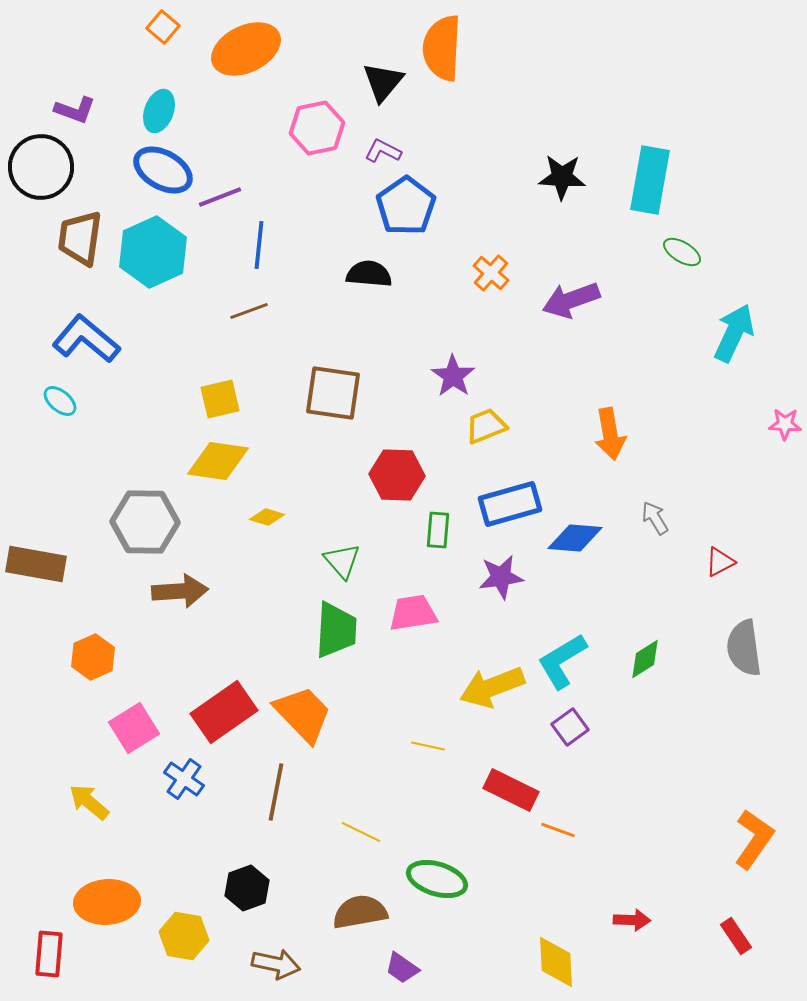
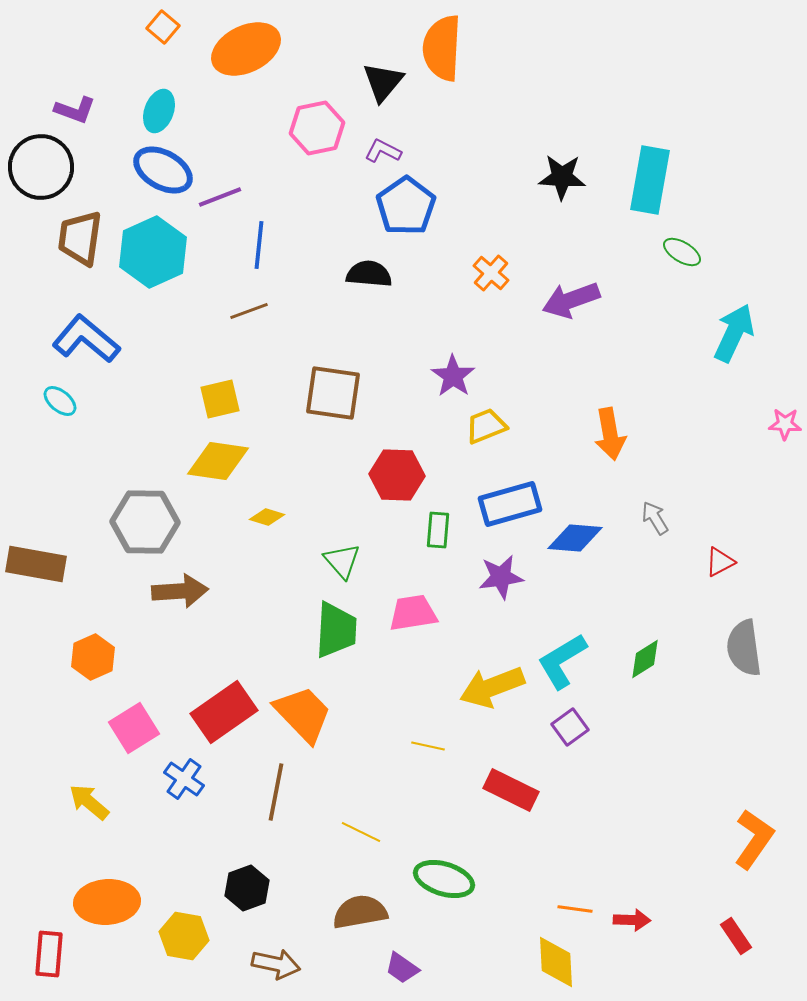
orange line at (558, 830): moved 17 px right, 79 px down; rotated 12 degrees counterclockwise
green ellipse at (437, 879): moved 7 px right
